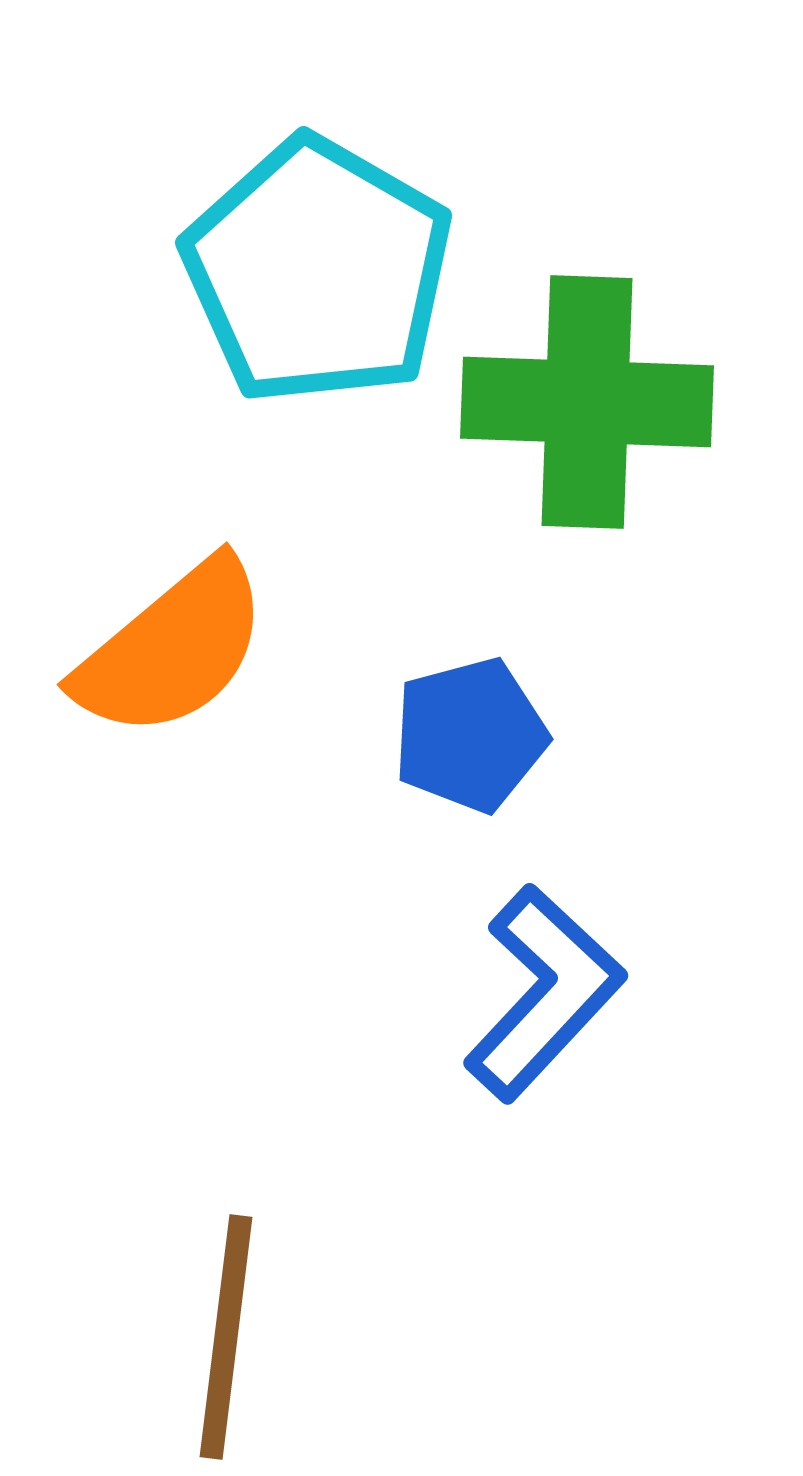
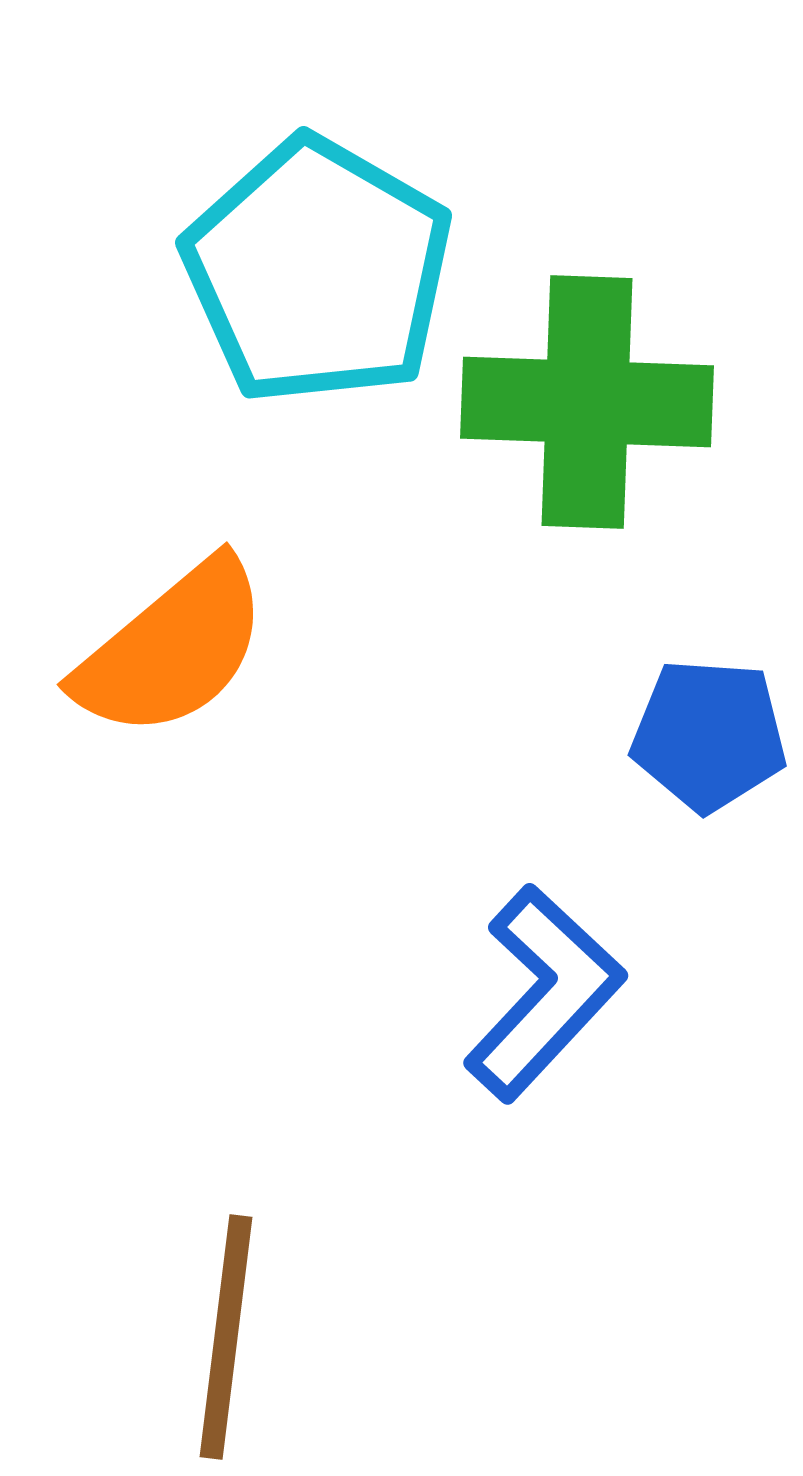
blue pentagon: moved 239 px right; rotated 19 degrees clockwise
